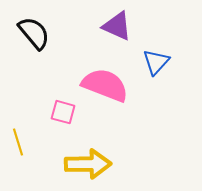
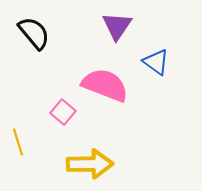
purple triangle: rotated 40 degrees clockwise
blue triangle: rotated 36 degrees counterclockwise
pink square: rotated 25 degrees clockwise
yellow arrow: moved 2 px right
